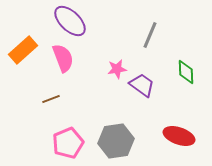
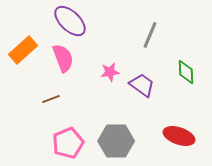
pink star: moved 7 px left, 3 px down
gray hexagon: rotated 8 degrees clockwise
